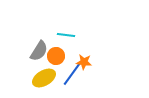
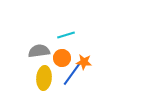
cyan line: rotated 24 degrees counterclockwise
gray semicircle: rotated 130 degrees counterclockwise
orange circle: moved 6 px right, 2 px down
yellow ellipse: rotated 55 degrees counterclockwise
